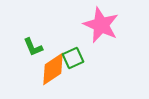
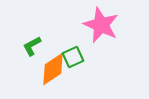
green L-shape: moved 1 px left, 1 px up; rotated 85 degrees clockwise
green square: moved 1 px up
